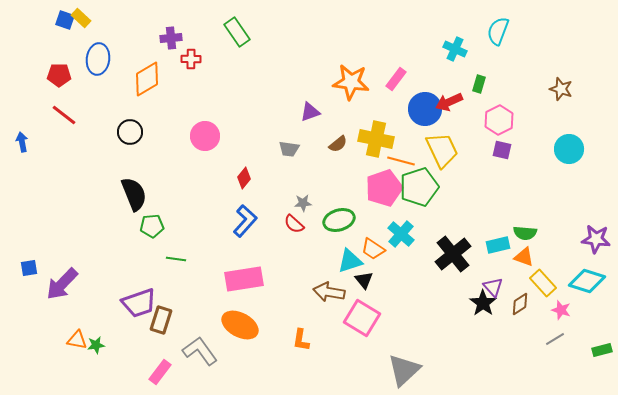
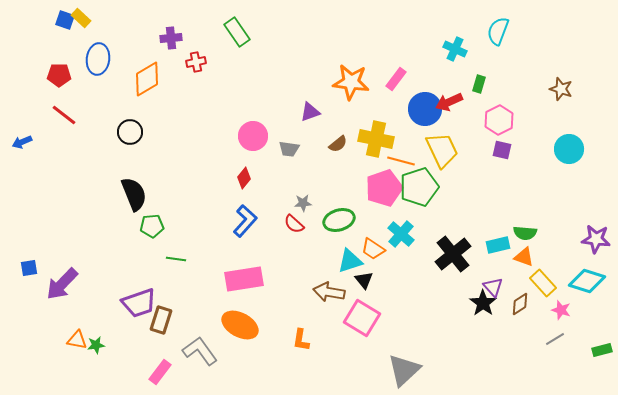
red cross at (191, 59): moved 5 px right, 3 px down; rotated 12 degrees counterclockwise
pink circle at (205, 136): moved 48 px right
blue arrow at (22, 142): rotated 102 degrees counterclockwise
